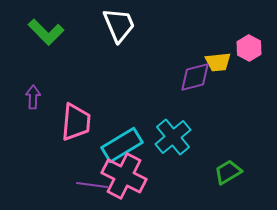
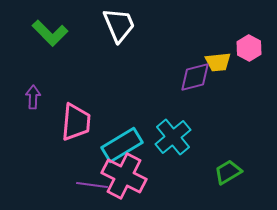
green L-shape: moved 4 px right, 1 px down
